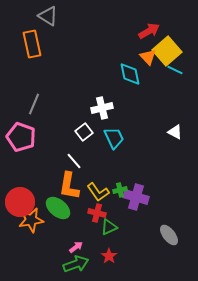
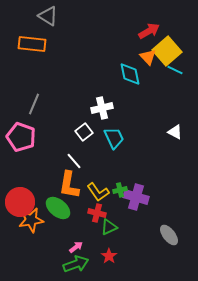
orange rectangle: rotated 72 degrees counterclockwise
orange L-shape: moved 1 px up
